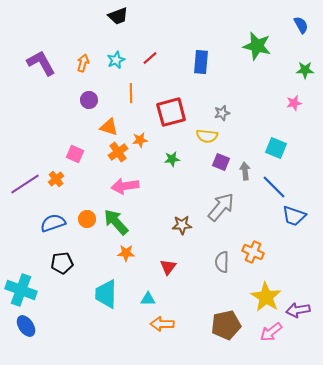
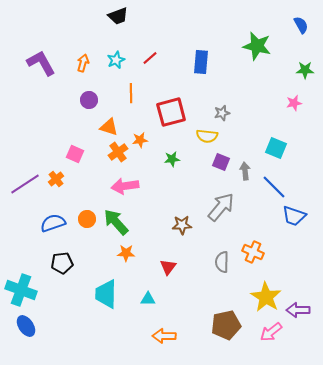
purple arrow at (298, 310): rotated 10 degrees clockwise
orange arrow at (162, 324): moved 2 px right, 12 px down
